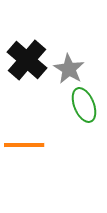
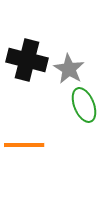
black cross: rotated 27 degrees counterclockwise
